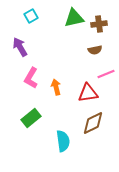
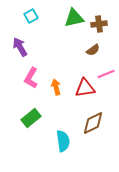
brown semicircle: moved 2 px left; rotated 24 degrees counterclockwise
red triangle: moved 3 px left, 5 px up
